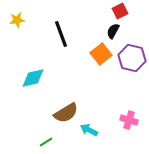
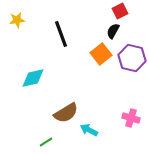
pink cross: moved 2 px right, 2 px up
